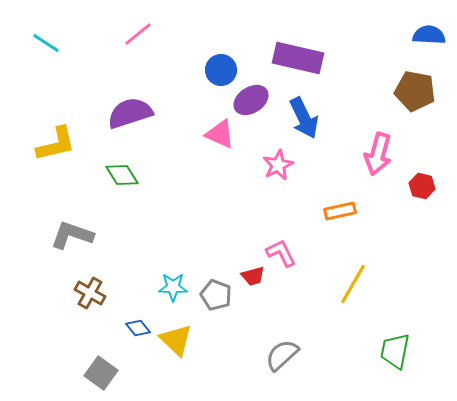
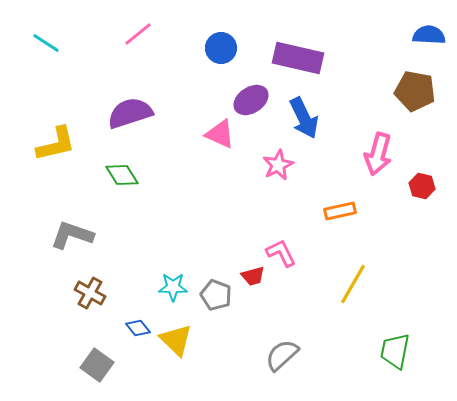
blue circle: moved 22 px up
gray square: moved 4 px left, 8 px up
